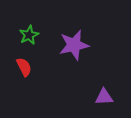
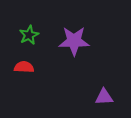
purple star: moved 4 px up; rotated 12 degrees clockwise
red semicircle: rotated 60 degrees counterclockwise
